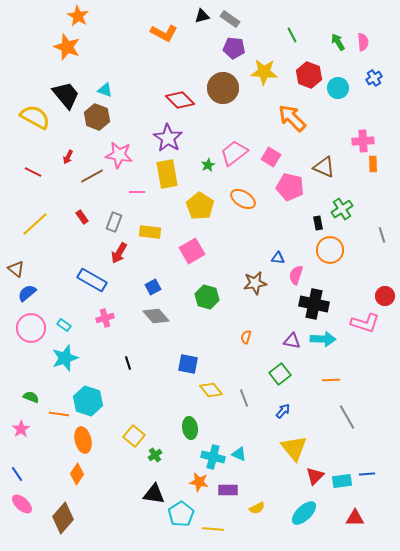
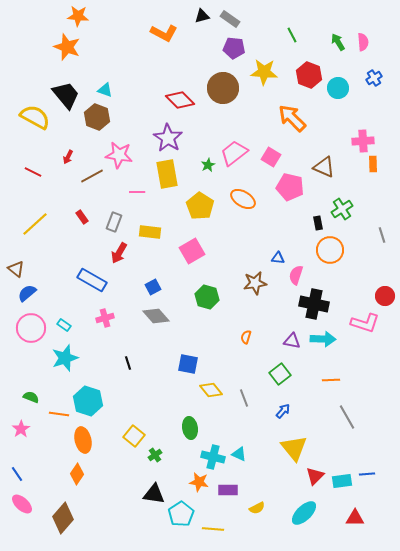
orange star at (78, 16): rotated 25 degrees counterclockwise
